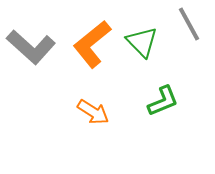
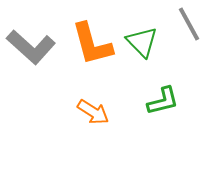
orange L-shape: rotated 66 degrees counterclockwise
green L-shape: rotated 8 degrees clockwise
